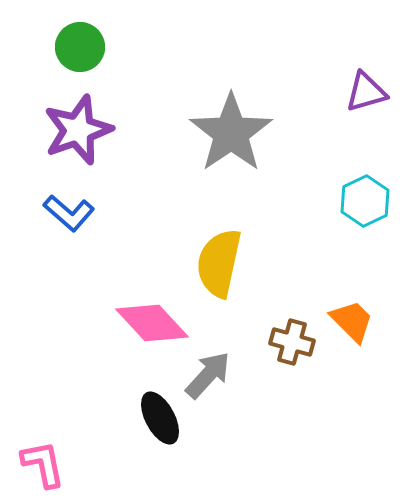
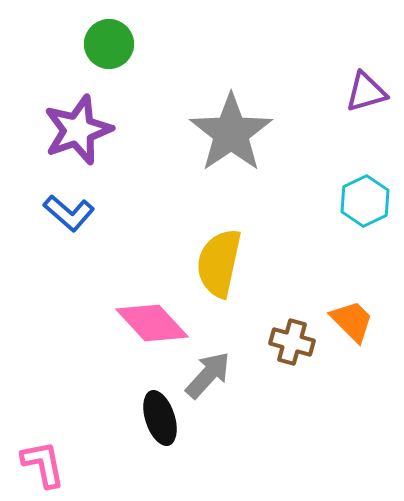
green circle: moved 29 px right, 3 px up
black ellipse: rotated 10 degrees clockwise
